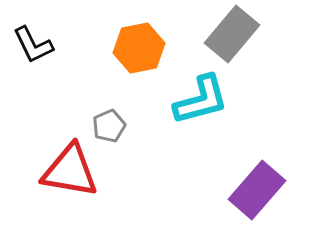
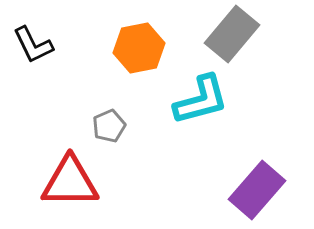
red triangle: moved 11 px down; rotated 10 degrees counterclockwise
